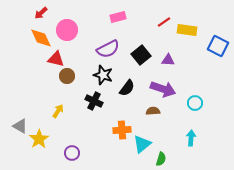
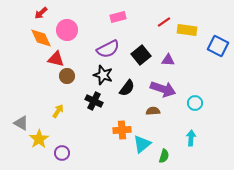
gray triangle: moved 1 px right, 3 px up
purple circle: moved 10 px left
green semicircle: moved 3 px right, 3 px up
